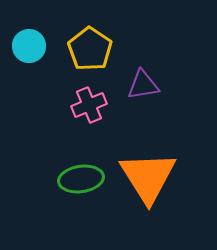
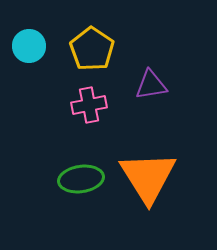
yellow pentagon: moved 2 px right
purple triangle: moved 8 px right
pink cross: rotated 12 degrees clockwise
